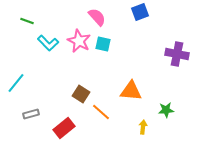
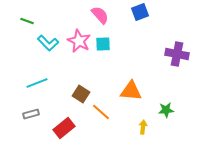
pink semicircle: moved 3 px right, 2 px up
cyan square: rotated 14 degrees counterclockwise
cyan line: moved 21 px right; rotated 30 degrees clockwise
